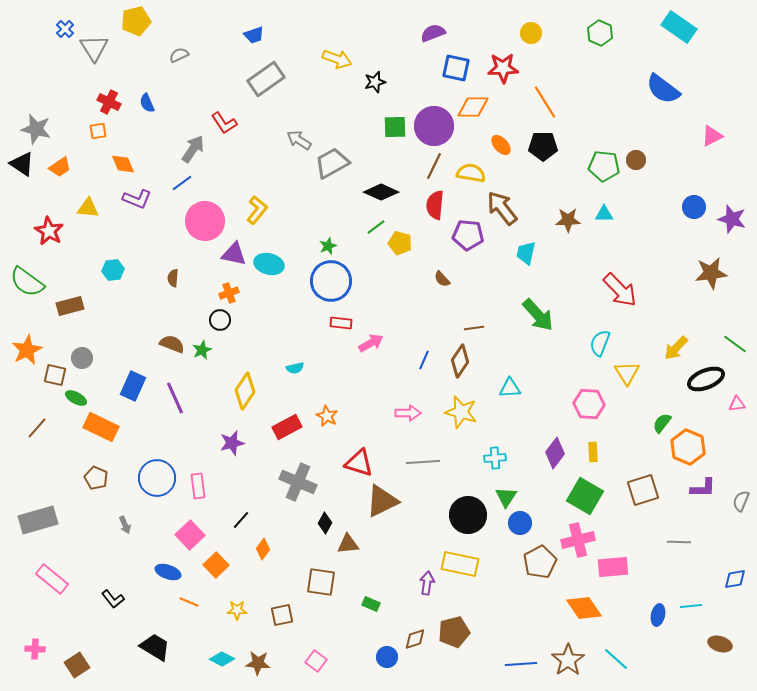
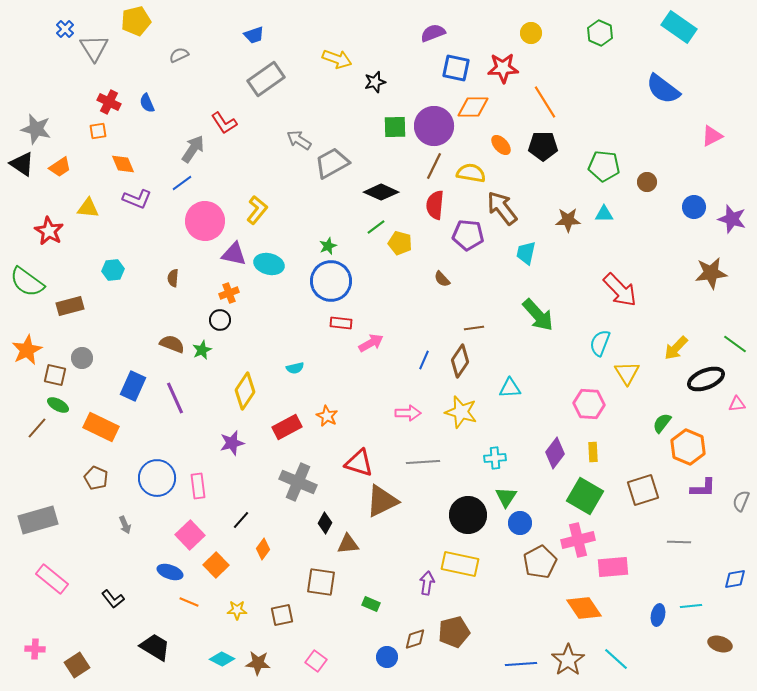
brown circle at (636, 160): moved 11 px right, 22 px down
green ellipse at (76, 398): moved 18 px left, 7 px down
blue ellipse at (168, 572): moved 2 px right
